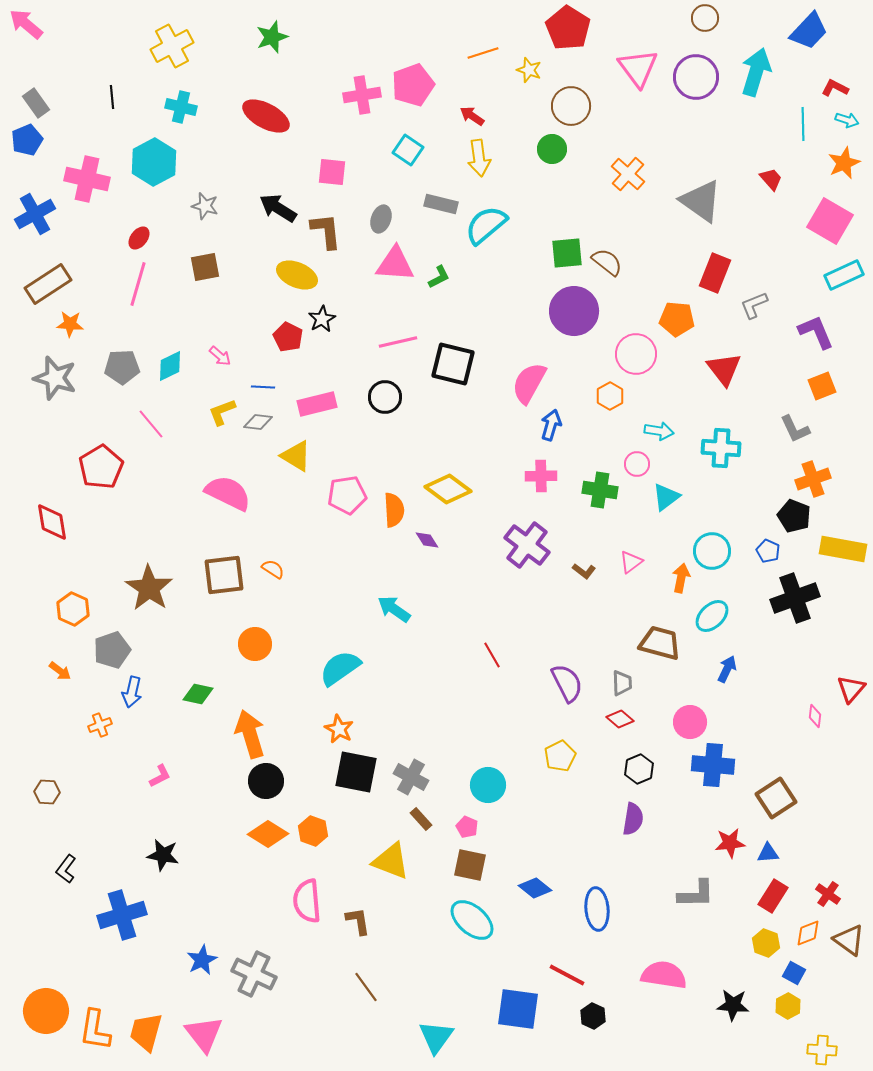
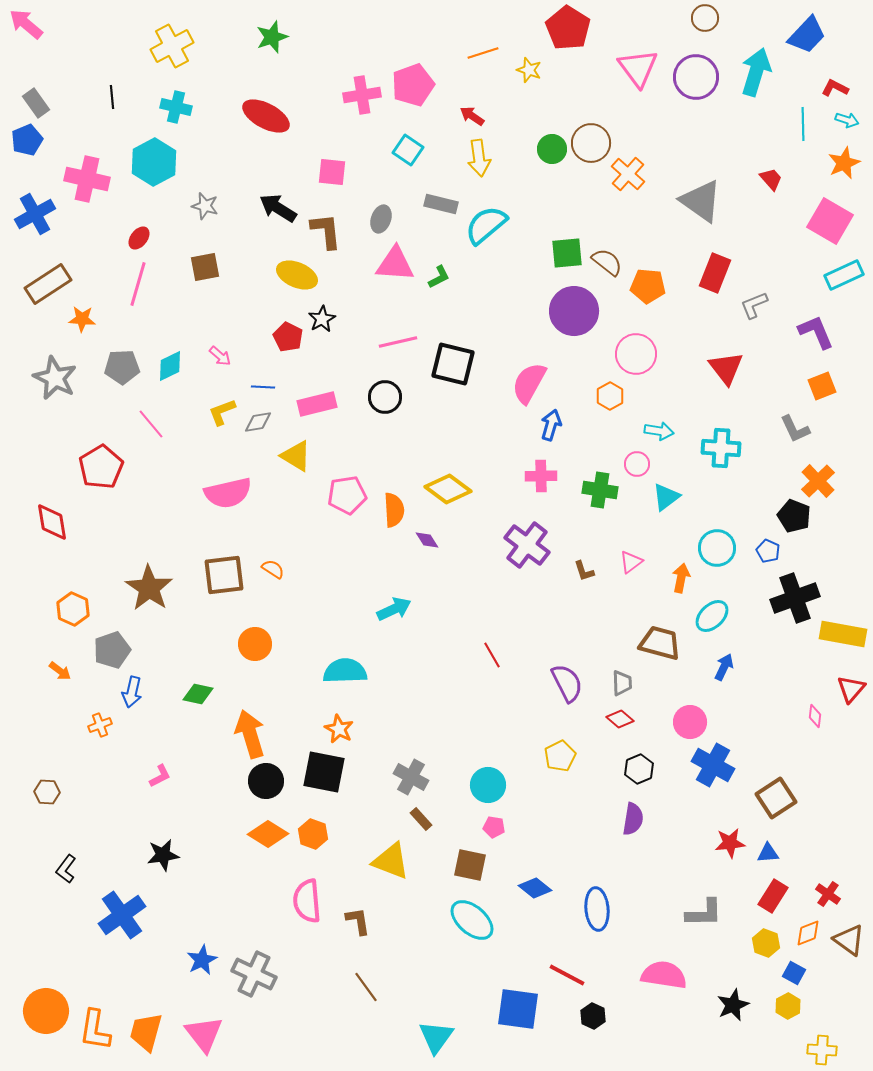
blue trapezoid at (809, 31): moved 2 px left, 4 px down
brown circle at (571, 106): moved 20 px right, 37 px down
cyan cross at (181, 107): moved 5 px left
orange pentagon at (677, 319): moved 29 px left, 33 px up
orange star at (70, 324): moved 12 px right, 5 px up
red triangle at (724, 369): moved 2 px right, 1 px up
gray star at (55, 378): rotated 9 degrees clockwise
gray diamond at (258, 422): rotated 16 degrees counterclockwise
orange cross at (813, 479): moved 5 px right, 2 px down; rotated 24 degrees counterclockwise
pink semicircle at (228, 493): rotated 141 degrees clockwise
yellow rectangle at (843, 549): moved 85 px down
cyan circle at (712, 551): moved 5 px right, 3 px up
brown L-shape at (584, 571): rotated 35 degrees clockwise
cyan arrow at (394, 609): rotated 120 degrees clockwise
cyan semicircle at (340, 668): moved 5 px right, 3 px down; rotated 33 degrees clockwise
blue arrow at (727, 669): moved 3 px left, 2 px up
blue cross at (713, 765): rotated 24 degrees clockwise
black square at (356, 772): moved 32 px left
pink pentagon at (467, 827): moved 27 px right; rotated 15 degrees counterclockwise
orange hexagon at (313, 831): moved 3 px down
black star at (163, 855): rotated 20 degrees counterclockwise
gray L-shape at (696, 894): moved 8 px right, 19 px down
blue cross at (122, 915): rotated 18 degrees counterclockwise
black star at (733, 1005): rotated 28 degrees counterclockwise
